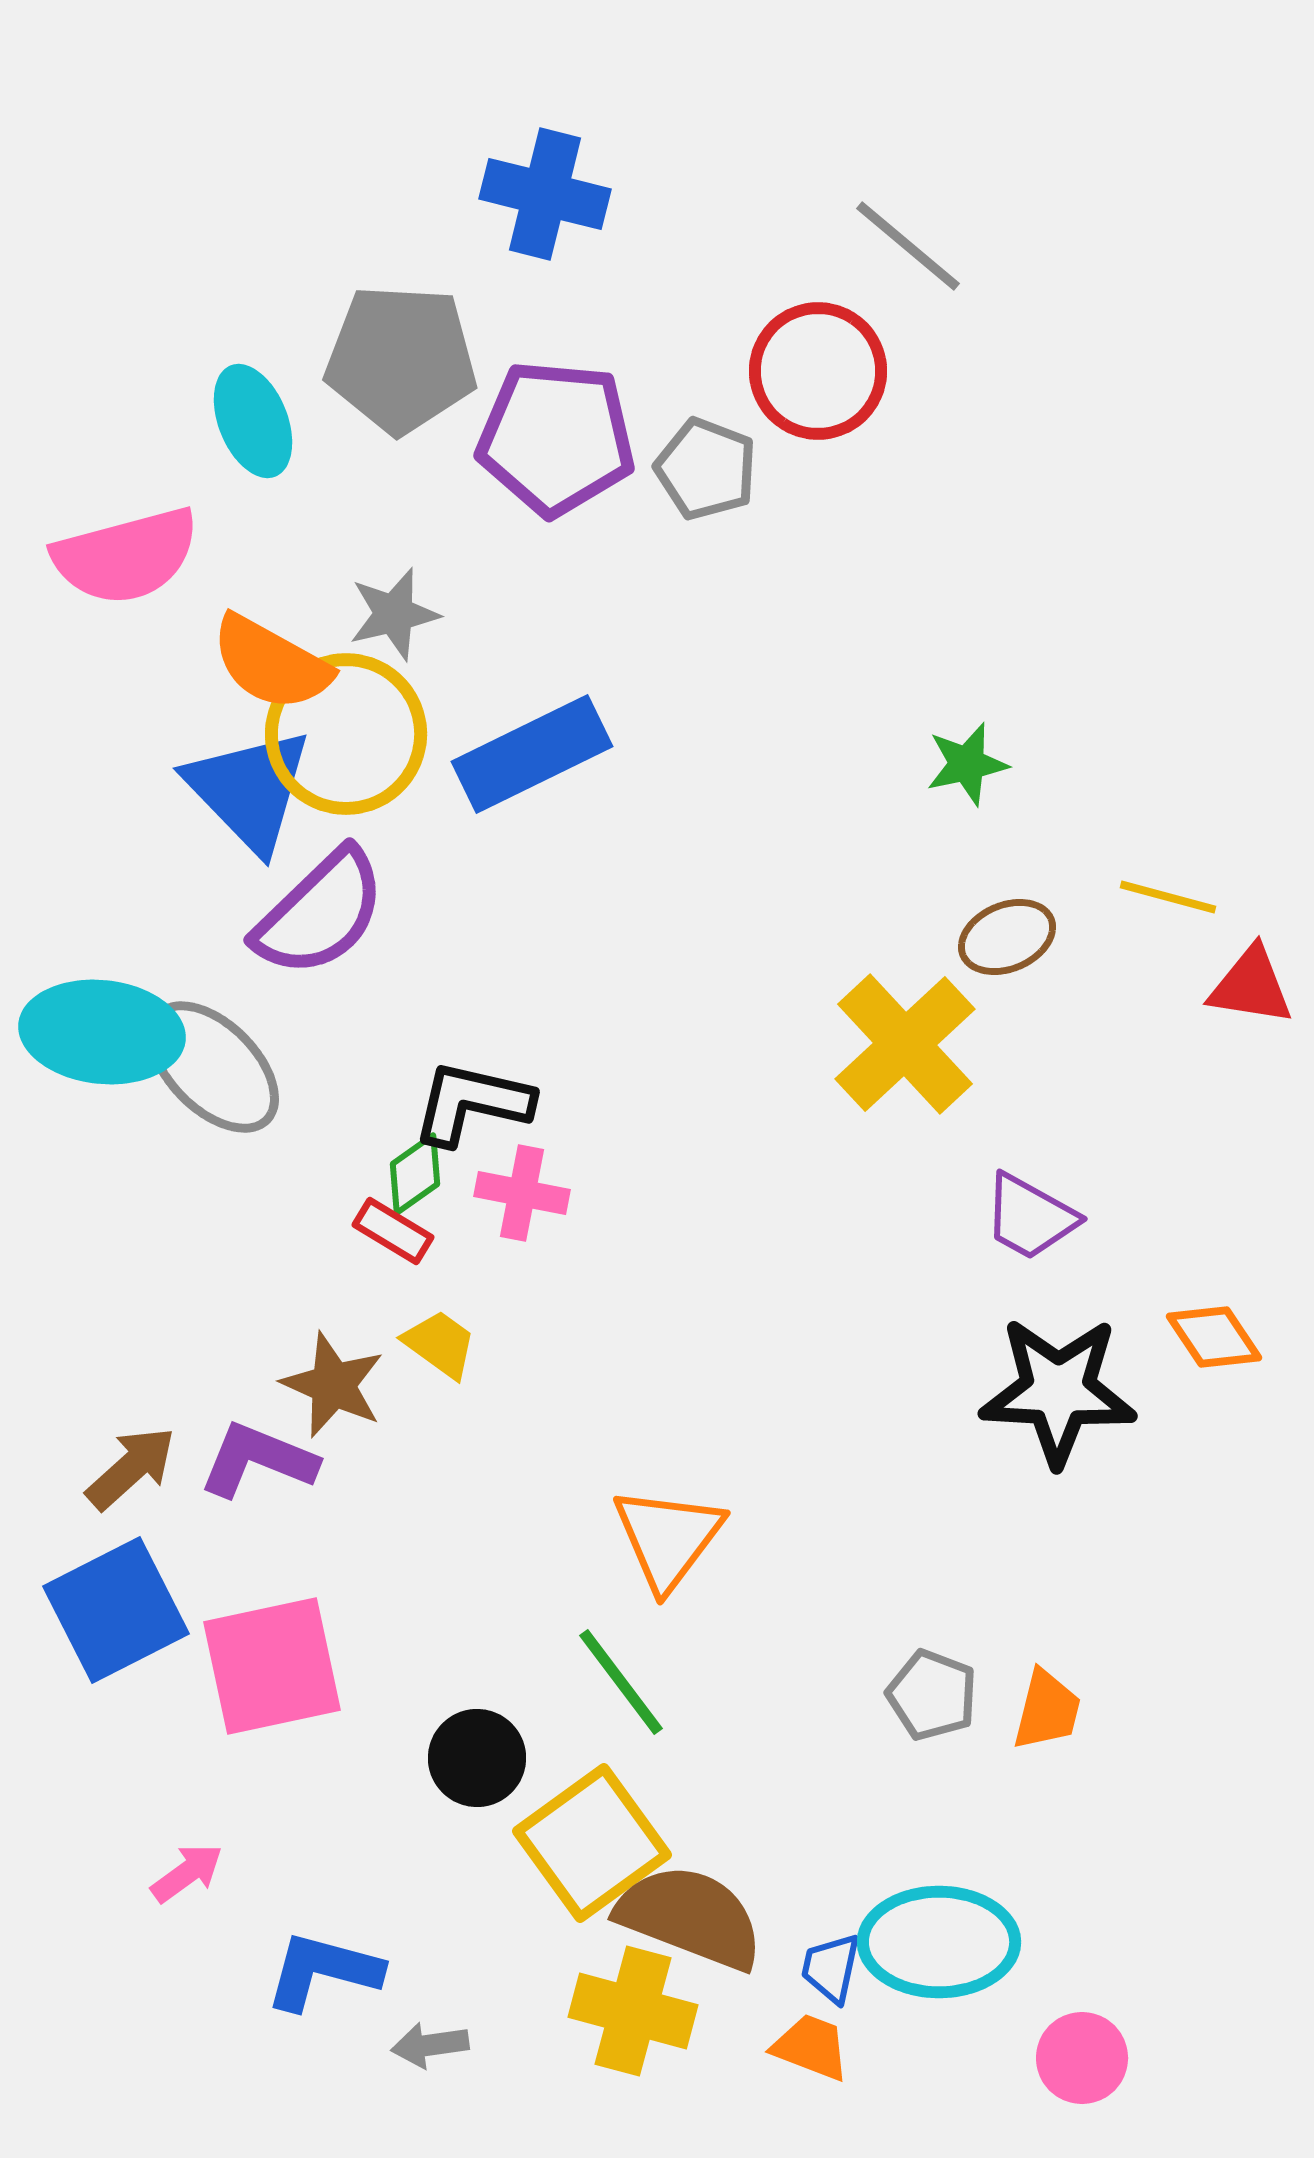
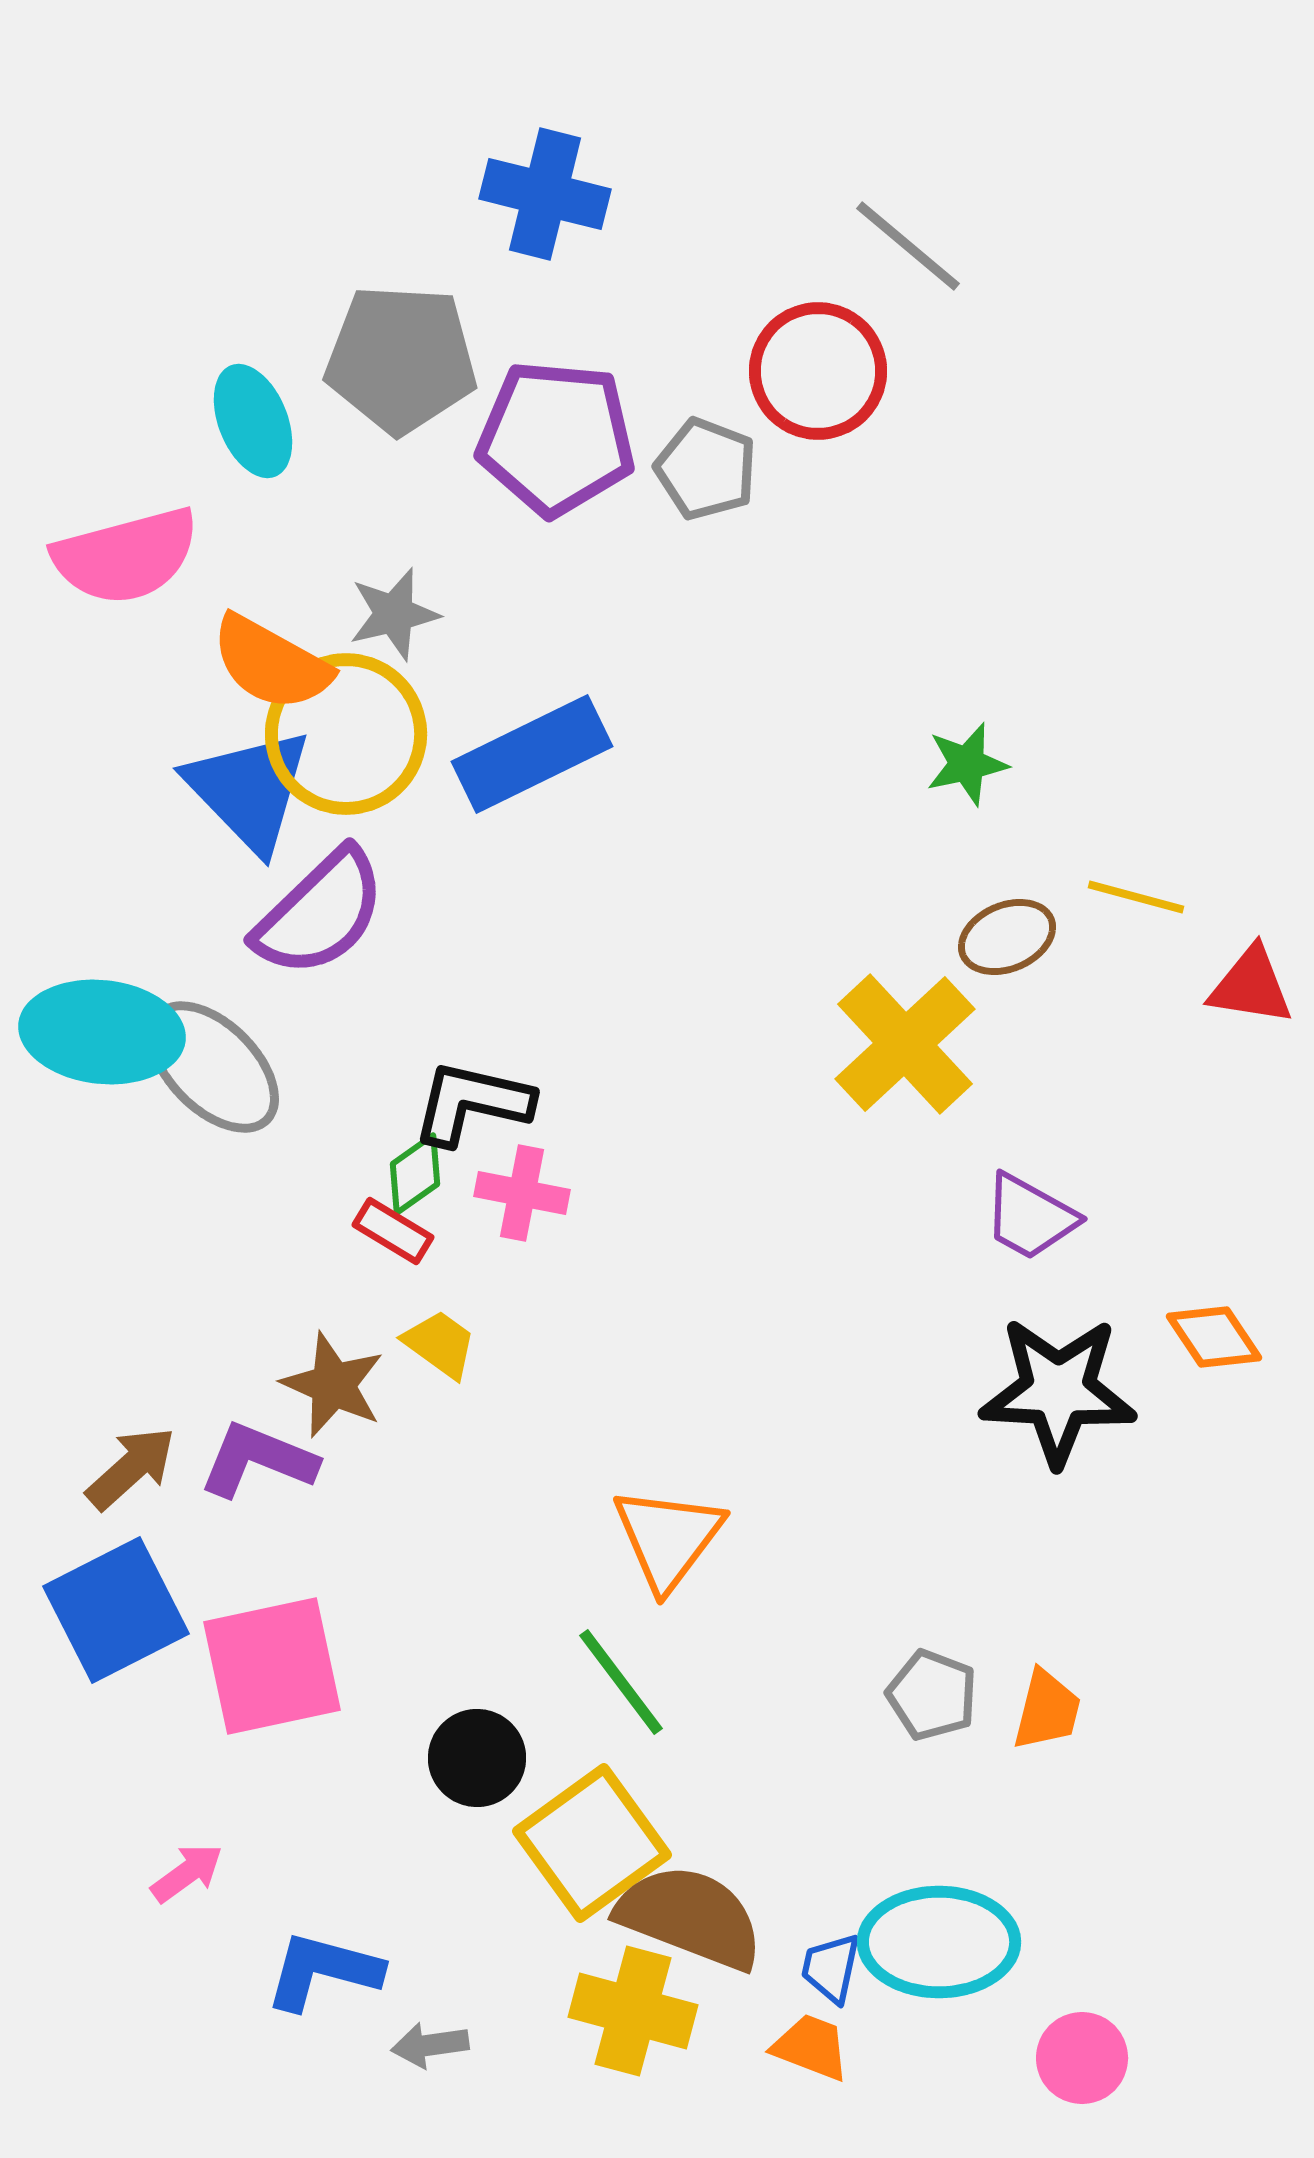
yellow line at (1168, 897): moved 32 px left
